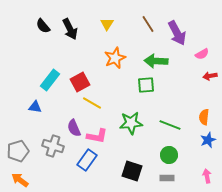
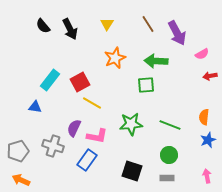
green star: moved 1 px down
purple semicircle: rotated 48 degrees clockwise
orange arrow: moved 1 px right; rotated 12 degrees counterclockwise
